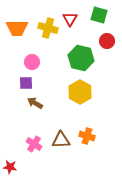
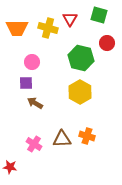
red circle: moved 2 px down
brown triangle: moved 1 px right, 1 px up
